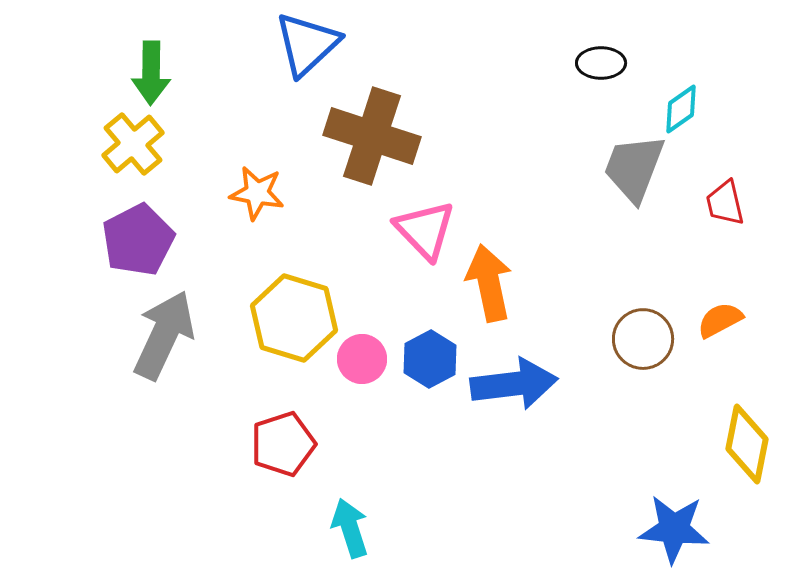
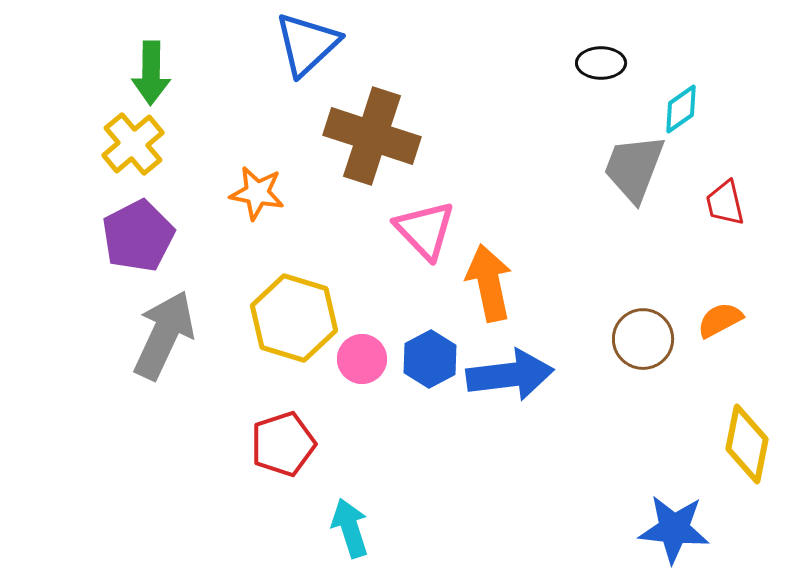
purple pentagon: moved 4 px up
blue arrow: moved 4 px left, 9 px up
